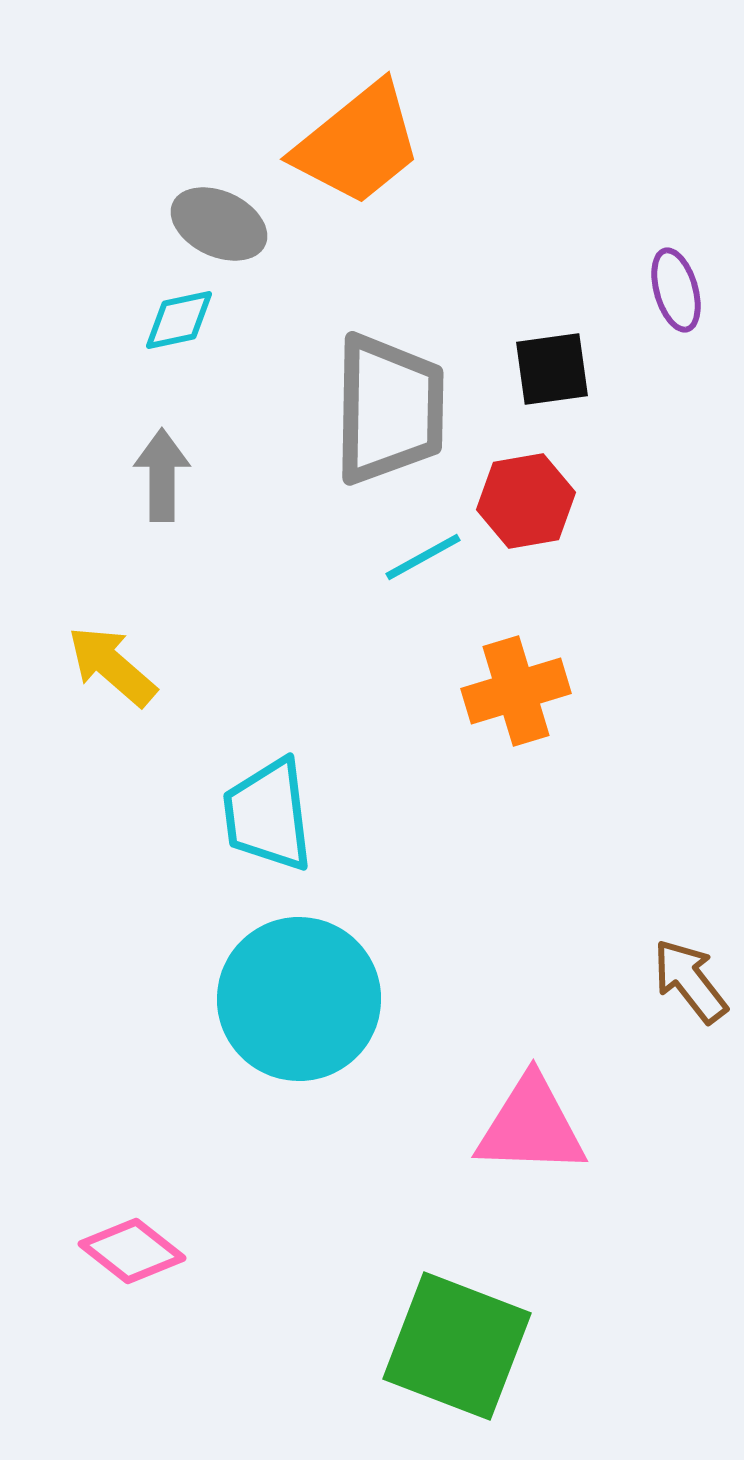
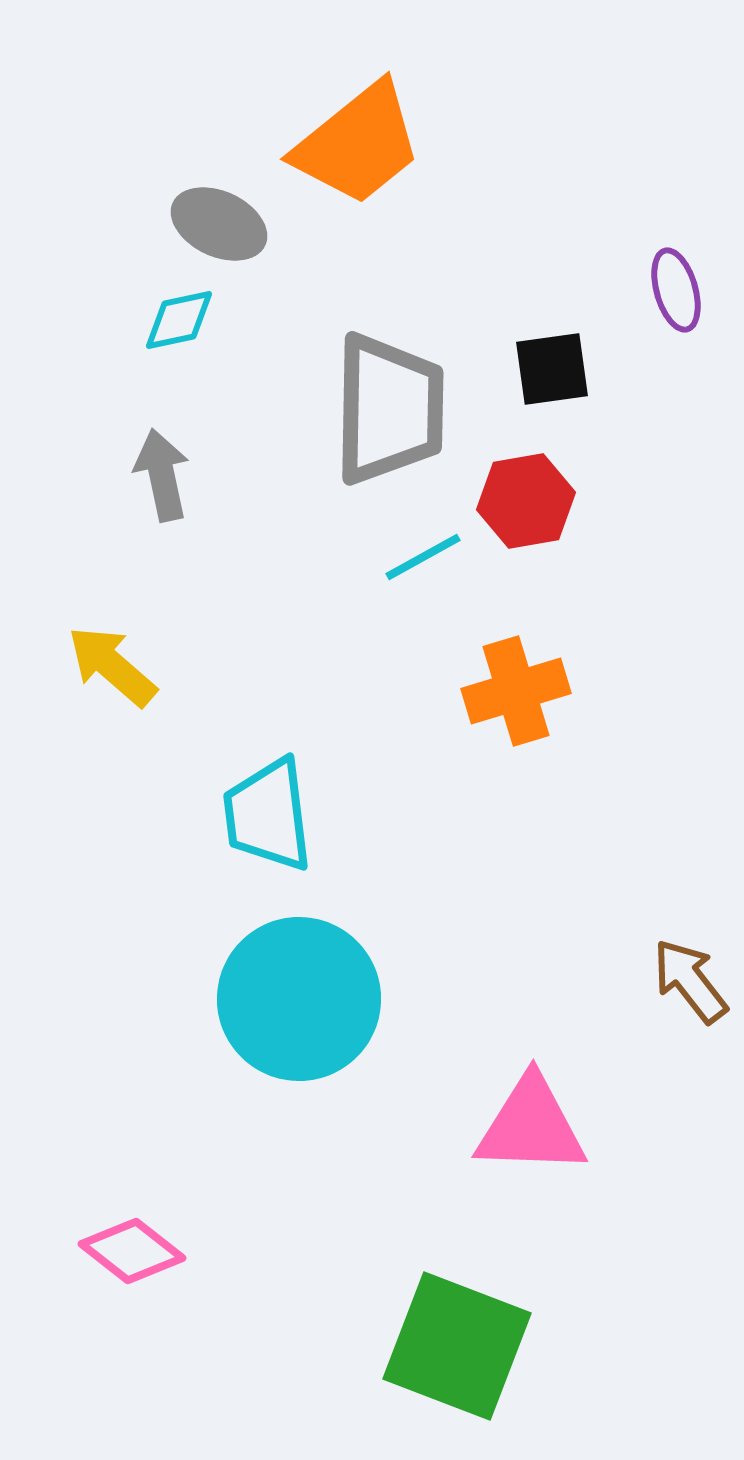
gray arrow: rotated 12 degrees counterclockwise
